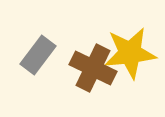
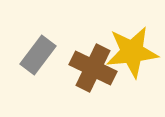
yellow star: moved 2 px right, 1 px up
